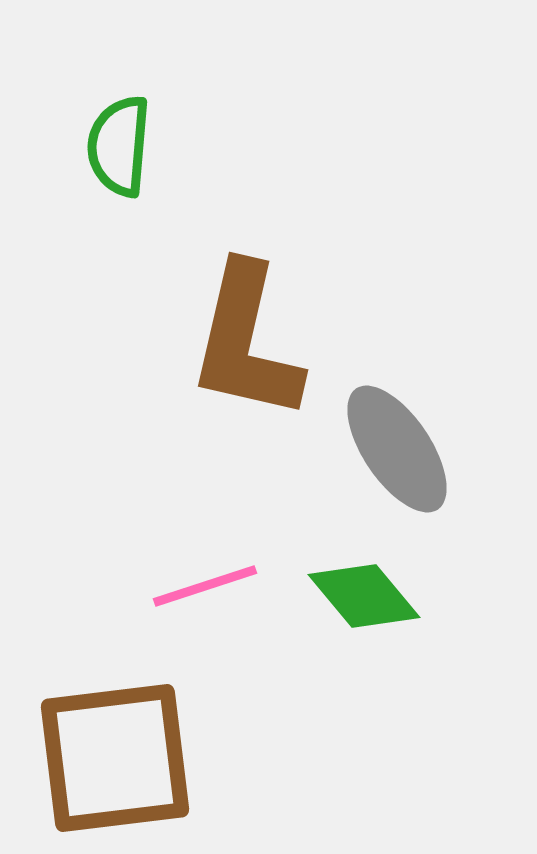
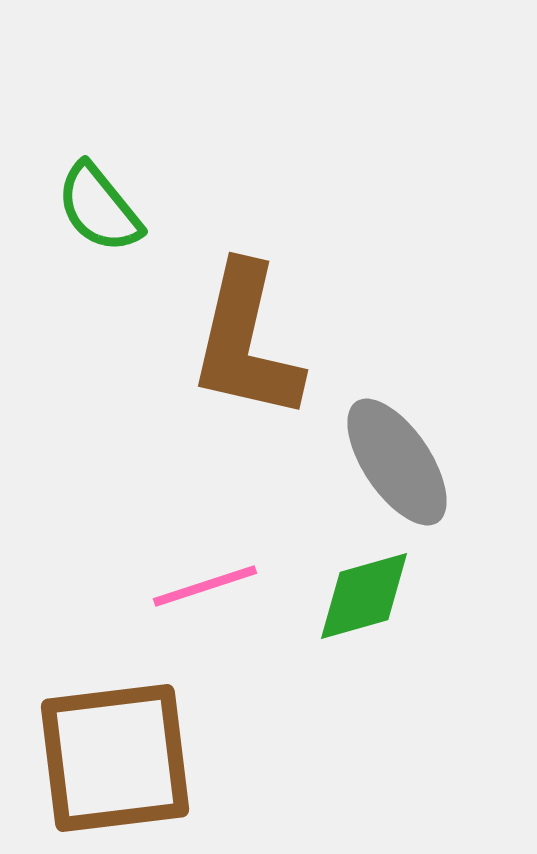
green semicircle: moved 20 px left, 62 px down; rotated 44 degrees counterclockwise
gray ellipse: moved 13 px down
green diamond: rotated 66 degrees counterclockwise
